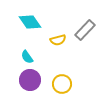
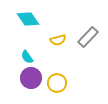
cyan diamond: moved 2 px left, 3 px up
gray rectangle: moved 3 px right, 7 px down
purple circle: moved 1 px right, 2 px up
yellow circle: moved 5 px left, 1 px up
